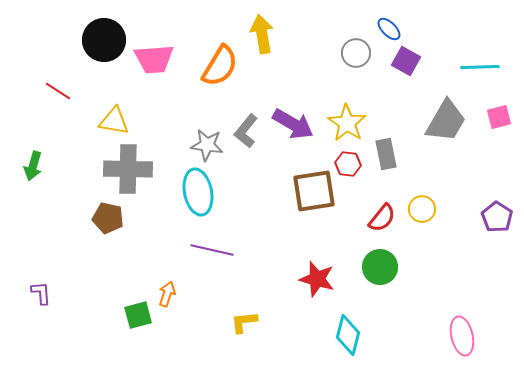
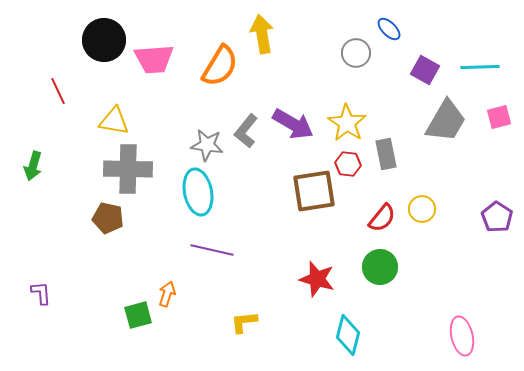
purple square: moved 19 px right, 9 px down
red line: rotated 32 degrees clockwise
